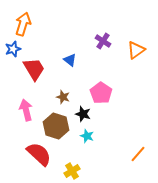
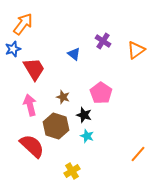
orange arrow: rotated 20 degrees clockwise
blue triangle: moved 4 px right, 6 px up
pink arrow: moved 4 px right, 5 px up
black star: moved 1 px right, 1 px down
red semicircle: moved 7 px left, 8 px up
